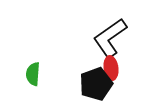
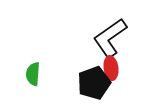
black pentagon: moved 2 px left, 1 px up
